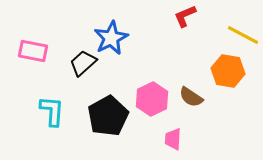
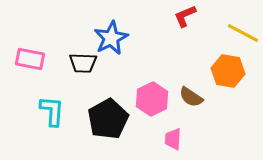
yellow line: moved 2 px up
pink rectangle: moved 3 px left, 8 px down
black trapezoid: rotated 136 degrees counterclockwise
black pentagon: moved 3 px down
